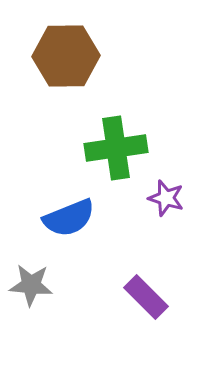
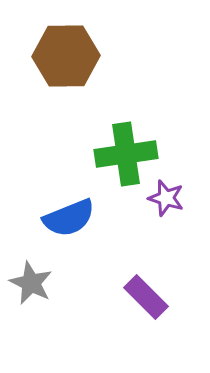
green cross: moved 10 px right, 6 px down
gray star: moved 2 px up; rotated 21 degrees clockwise
